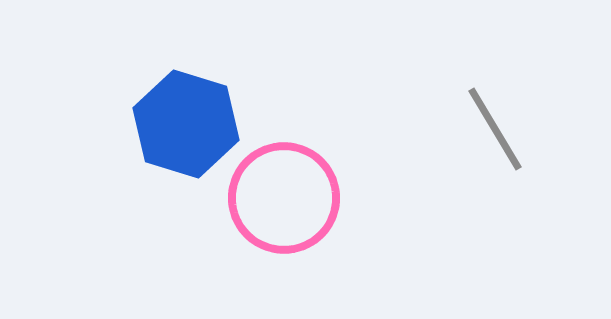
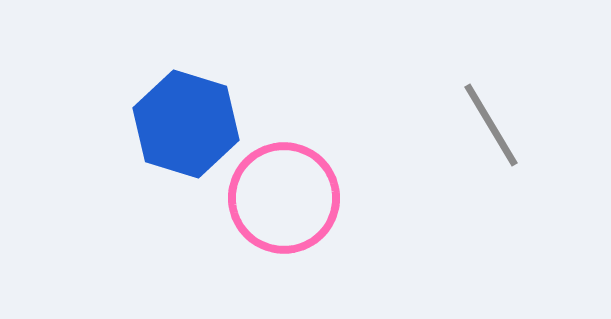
gray line: moved 4 px left, 4 px up
